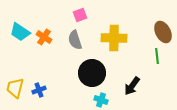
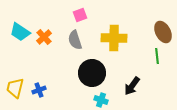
orange cross: rotated 14 degrees clockwise
